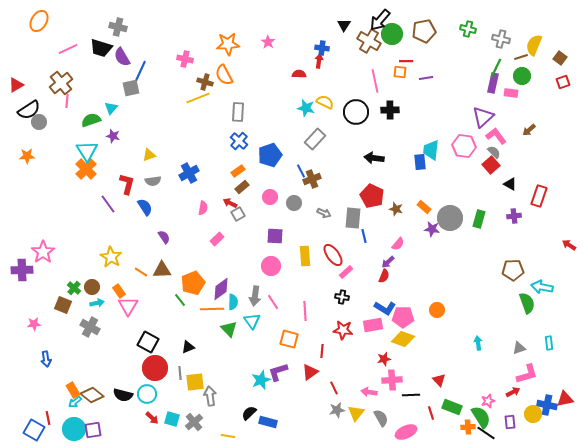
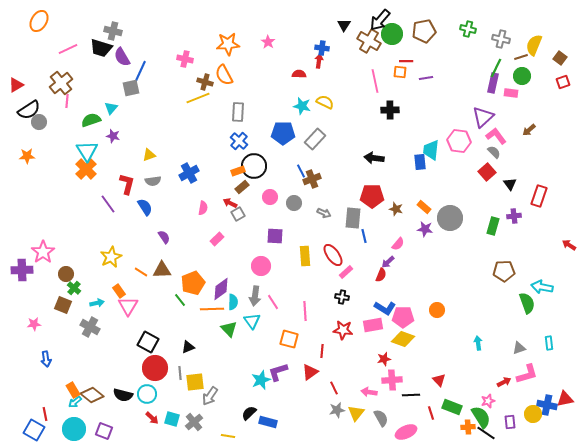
gray cross at (118, 27): moved 5 px left, 4 px down
cyan star at (306, 108): moved 4 px left, 2 px up
black circle at (356, 112): moved 102 px left, 54 px down
pink hexagon at (464, 146): moved 5 px left, 5 px up
blue pentagon at (270, 155): moved 13 px right, 22 px up; rotated 20 degrees clockwise
red square at (491, 165): moved 4 px left, 7 px down
orange rectangle at (238, 171): rotated 16 degrees clockwise
black triangle at (510, 184): rotated 24 degrees clockwise
red pentagon at (372, 196): rotated 25 degrees counterclockwise
green rectangle at (479, 219): moved 14 px right, 7 px down
purple star at (432, 229): moved 7 px left
yellow star at (111, 257): rotated 15 degrees clockwise
pink circle at (271, 266): moved 10 px left
brown pentagon at (513, 270): moved 9 px left, 1 px down
red semicircle at (384, 276): moved 3 px left, 1 px up
brown circle at (92, 287): moved 26 px left, 13 px up
red arrow at (513, 392): moved 9 px left, 10 px up
gray arrow at (210, 396): rotated 138 degrees counterclockwise
red line at (48, 418): moved 3 px left, 4 px up
purple square at (93, 430): moved 11 px right, 1 px down; rotated 30 degrees clockwise
